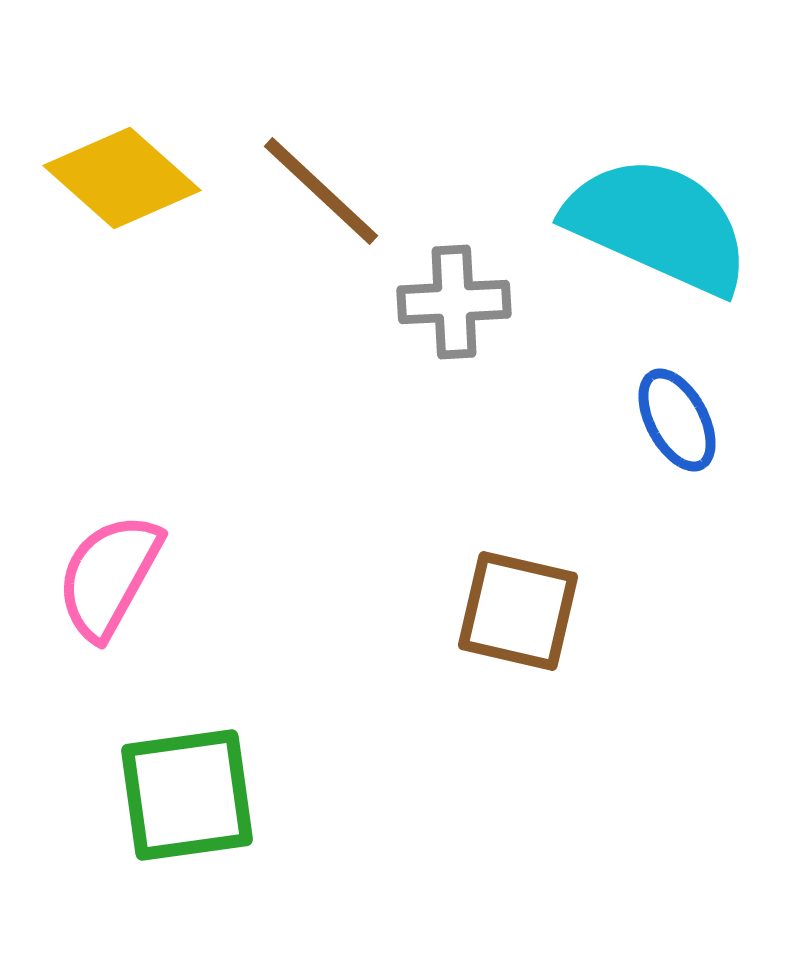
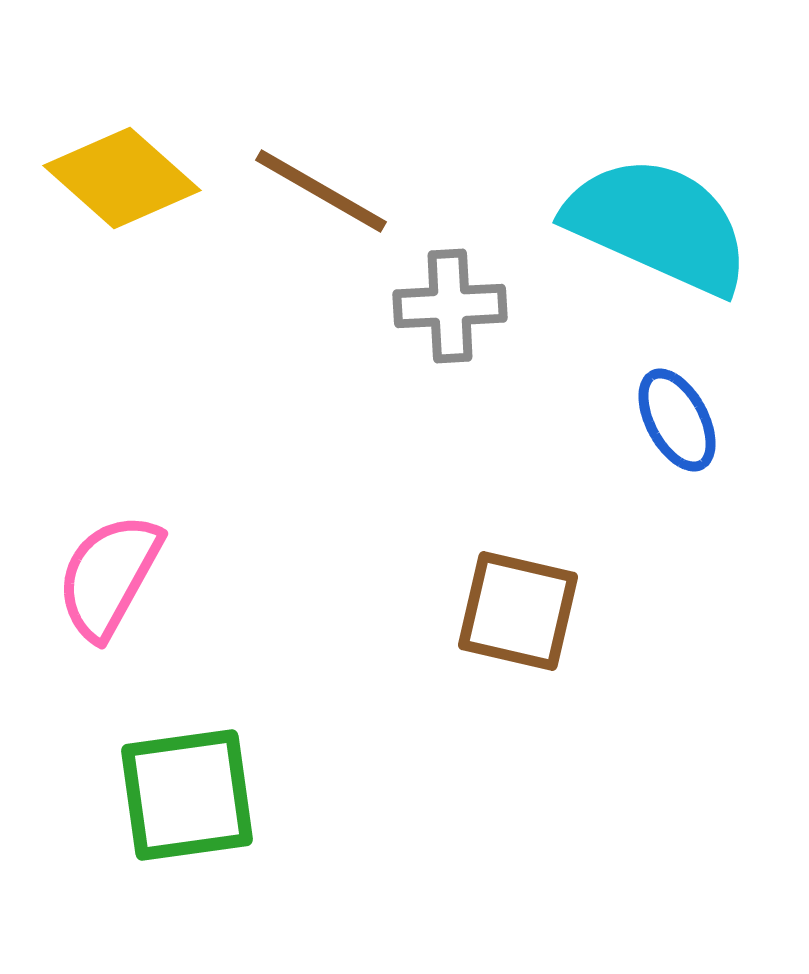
brown line: rotated 13 degrees counterclockwise
gray cross: moved 4 px left, 4 px down
